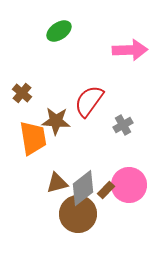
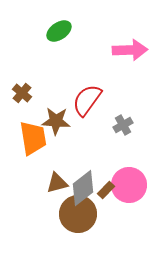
red semicircle: moved 2 px left, 1 px up
